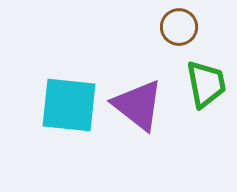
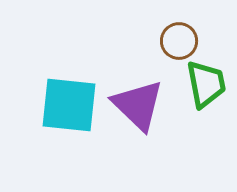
brown circle: moved 14 px down
purple triangle: rotated 6 degrees clockwise
